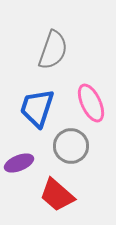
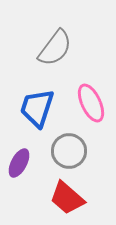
gray semicircle: moved 2 px right, 2 px up; rotated 18 degrees clockwise
gray circle: moved 2 px left, 5 px down
purple ellipse: rotated 40 degrees counterclockwise
red trapezoid: moved 10 px right, 3 px down
